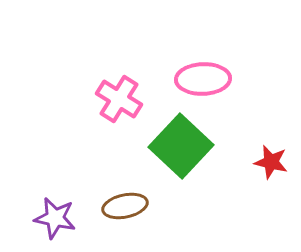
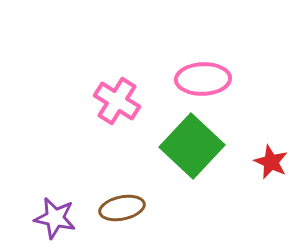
pink cross: moved 2 px left, 2 px down
green square: moved 11 px right
red star: rotated 12 degrees clockwise
brown ellipse: moved 3 px left, 2 px down
